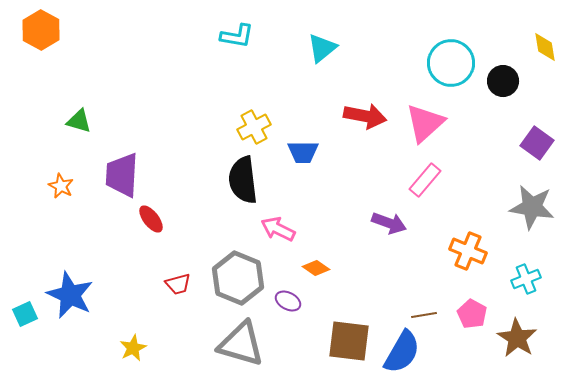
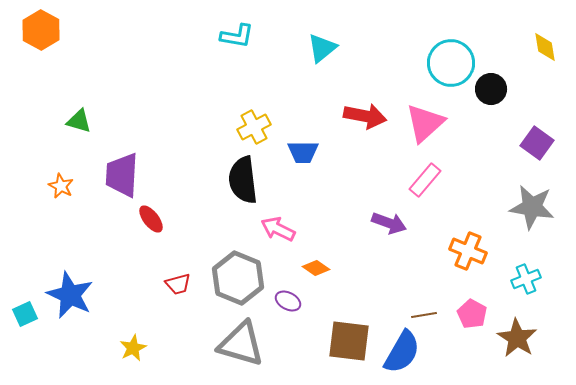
black circle: moved 12 px left, 8 px down
